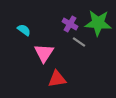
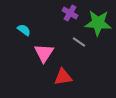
purple cross: moved 11 px up
red triangle: moved 6 px right, 2 px up
